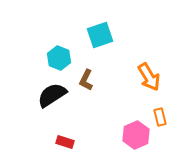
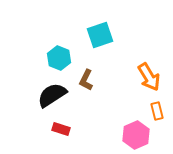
orange rectangle: moved 3 px left, 6 px up
red rectangle: moved 4 px left, 13 px up
